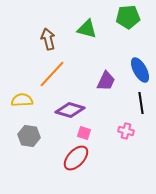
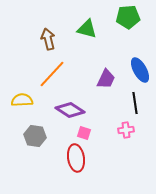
purple trapezoid: moved 2 px up
black line: moved 6 px left
purple diamond: rotated 16 degrees clockwise
pink cross: moved 1 px up; rotated 21 degrees counterclockwise
gray hexagon: moved 6 px right
red ellipse: rotated 52 degrees counterclockwise
